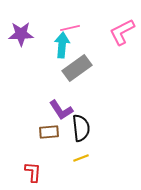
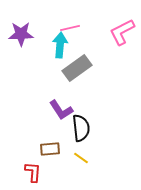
cyan arrow: moved 2 px left
brown rectangle: moved 1 px right, 17 px down
yellow line: rotated 56 degrees clockwise
